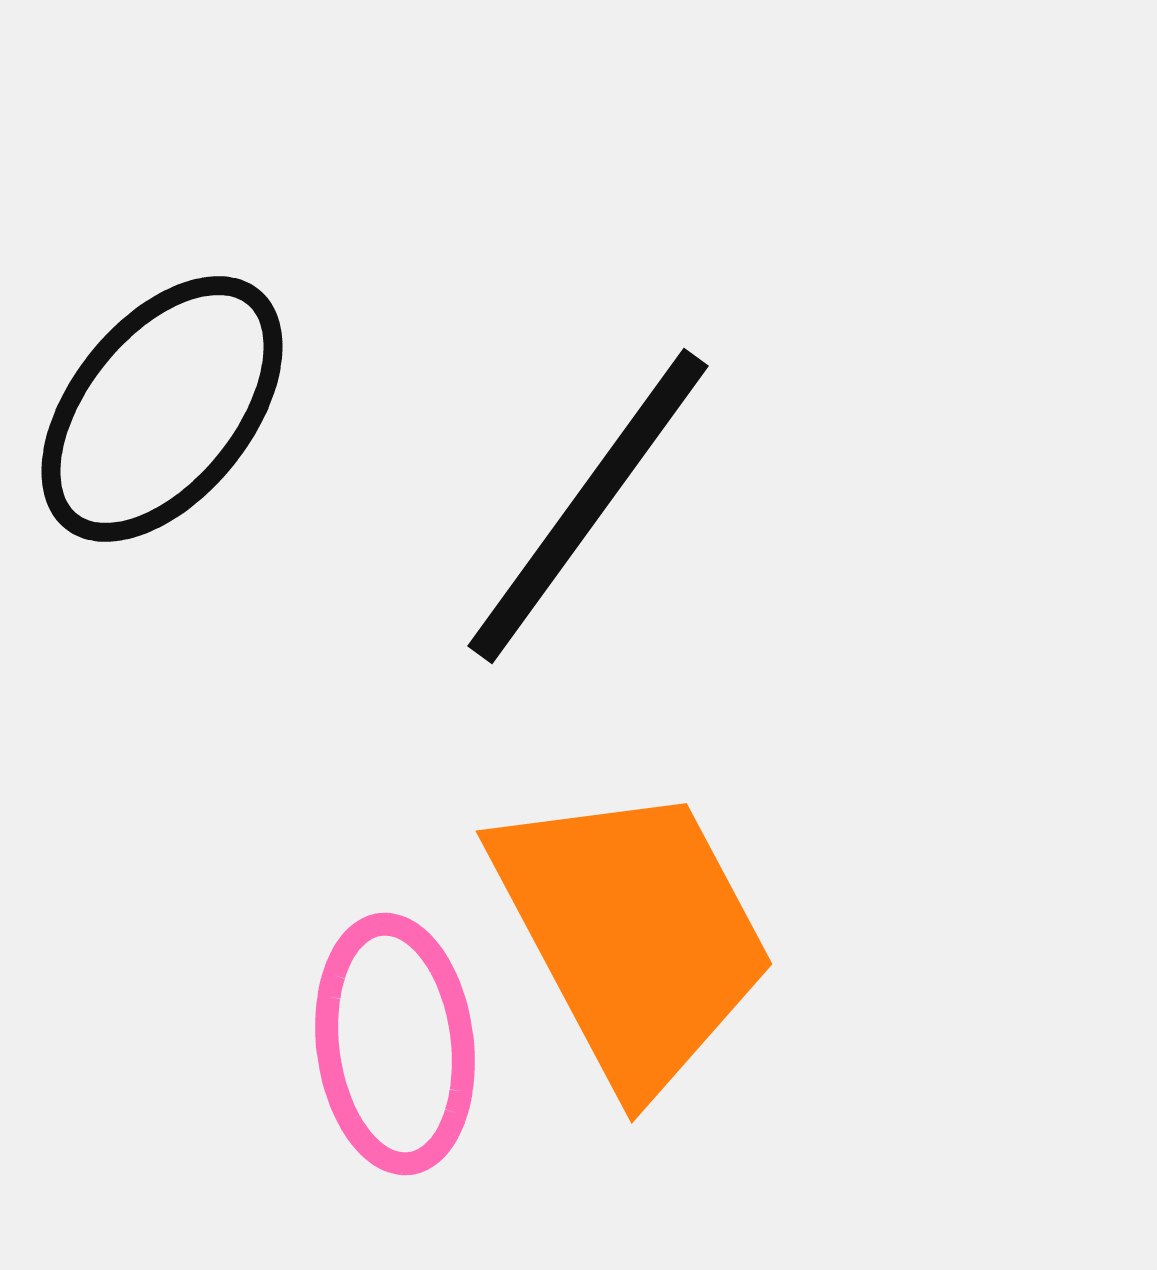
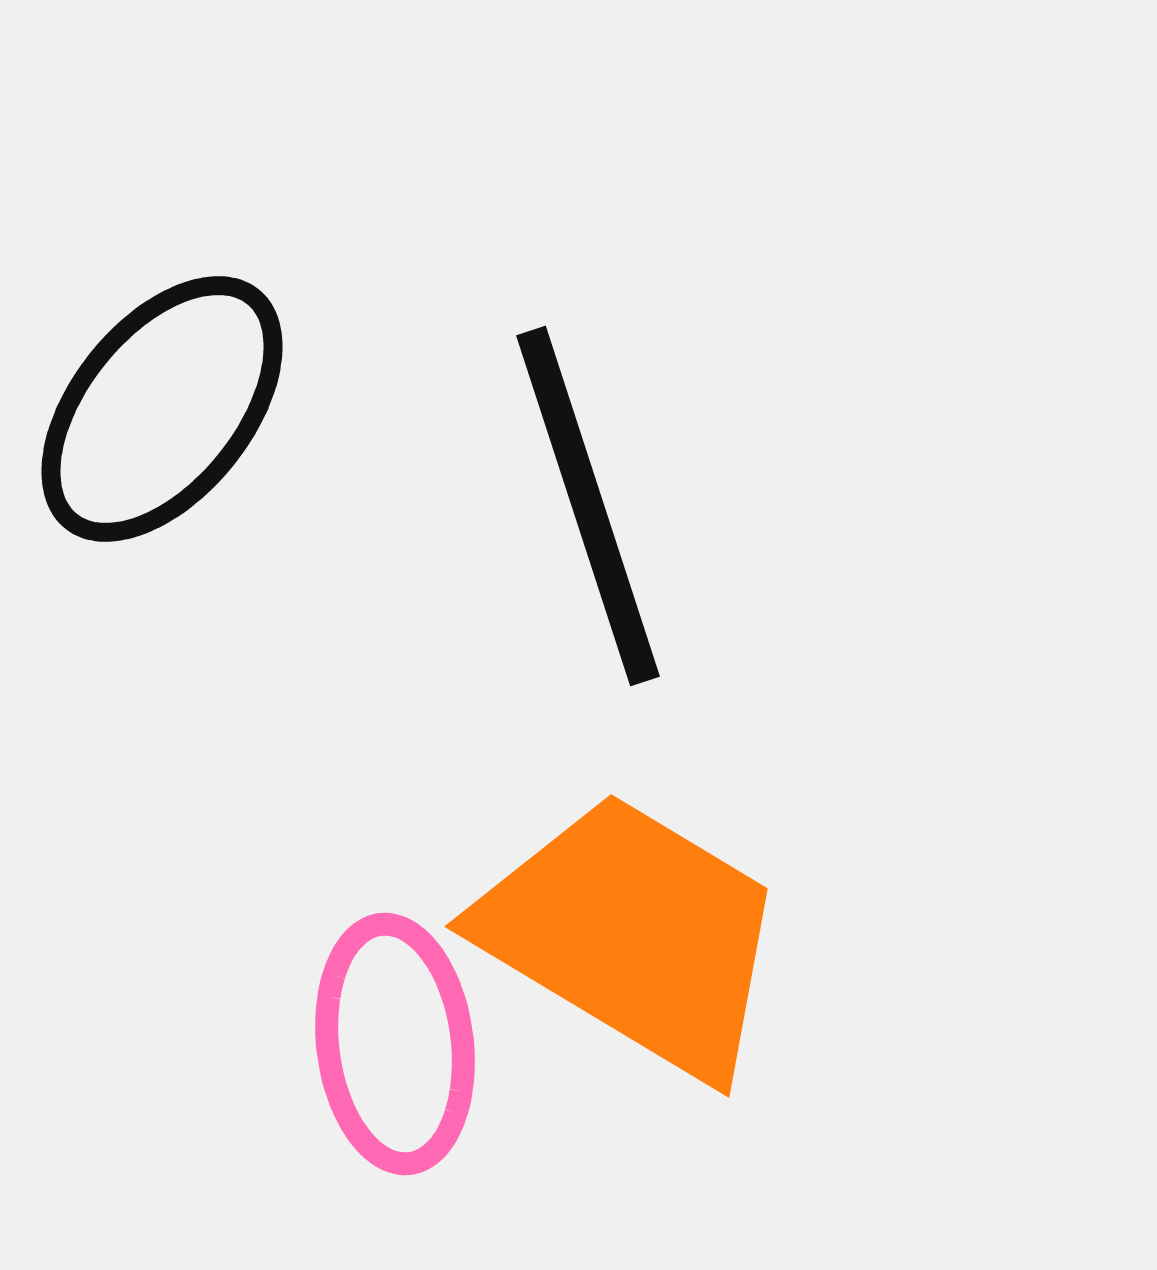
black line: rotated 54 degrees counterclockwise
orange trapezoid: rotated 31 degrees counterclockwise
